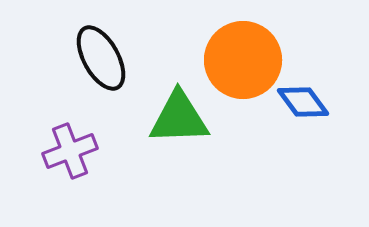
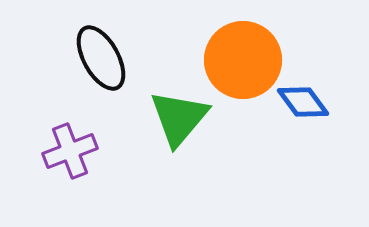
green triangle: rotated 48 degrees counterclockwise
